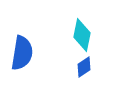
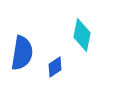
blue diamond: moved 29 px left
